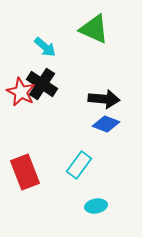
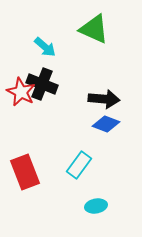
black cross: rotated 12 degrees counterclockwise
